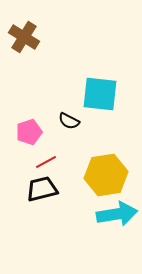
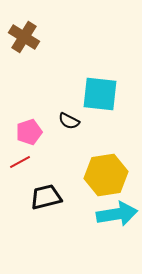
red line: moved 26 px left
black trapezoid: moved 4 px right, 8 px down
